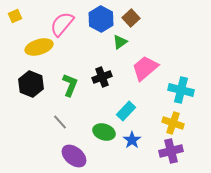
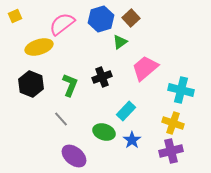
blue hexagon: rotated 15 degrees clockwise
pink semicircle: rotated 12 degrees clockwise
gray line: moved 1 px right, 3 px up
